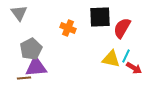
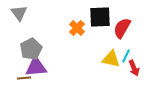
orange cross: moved 9 px right; rotated 21 degrees clockwise
red arrow: rotated 35 degrees clockwise
